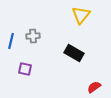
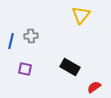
gray cross: moved 2 px left
black rectangle: moved 4 px left, 14 px down
